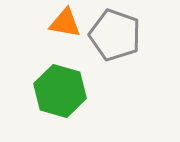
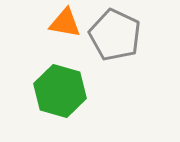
gray pentagon: rotated 6 degrees clockwise
